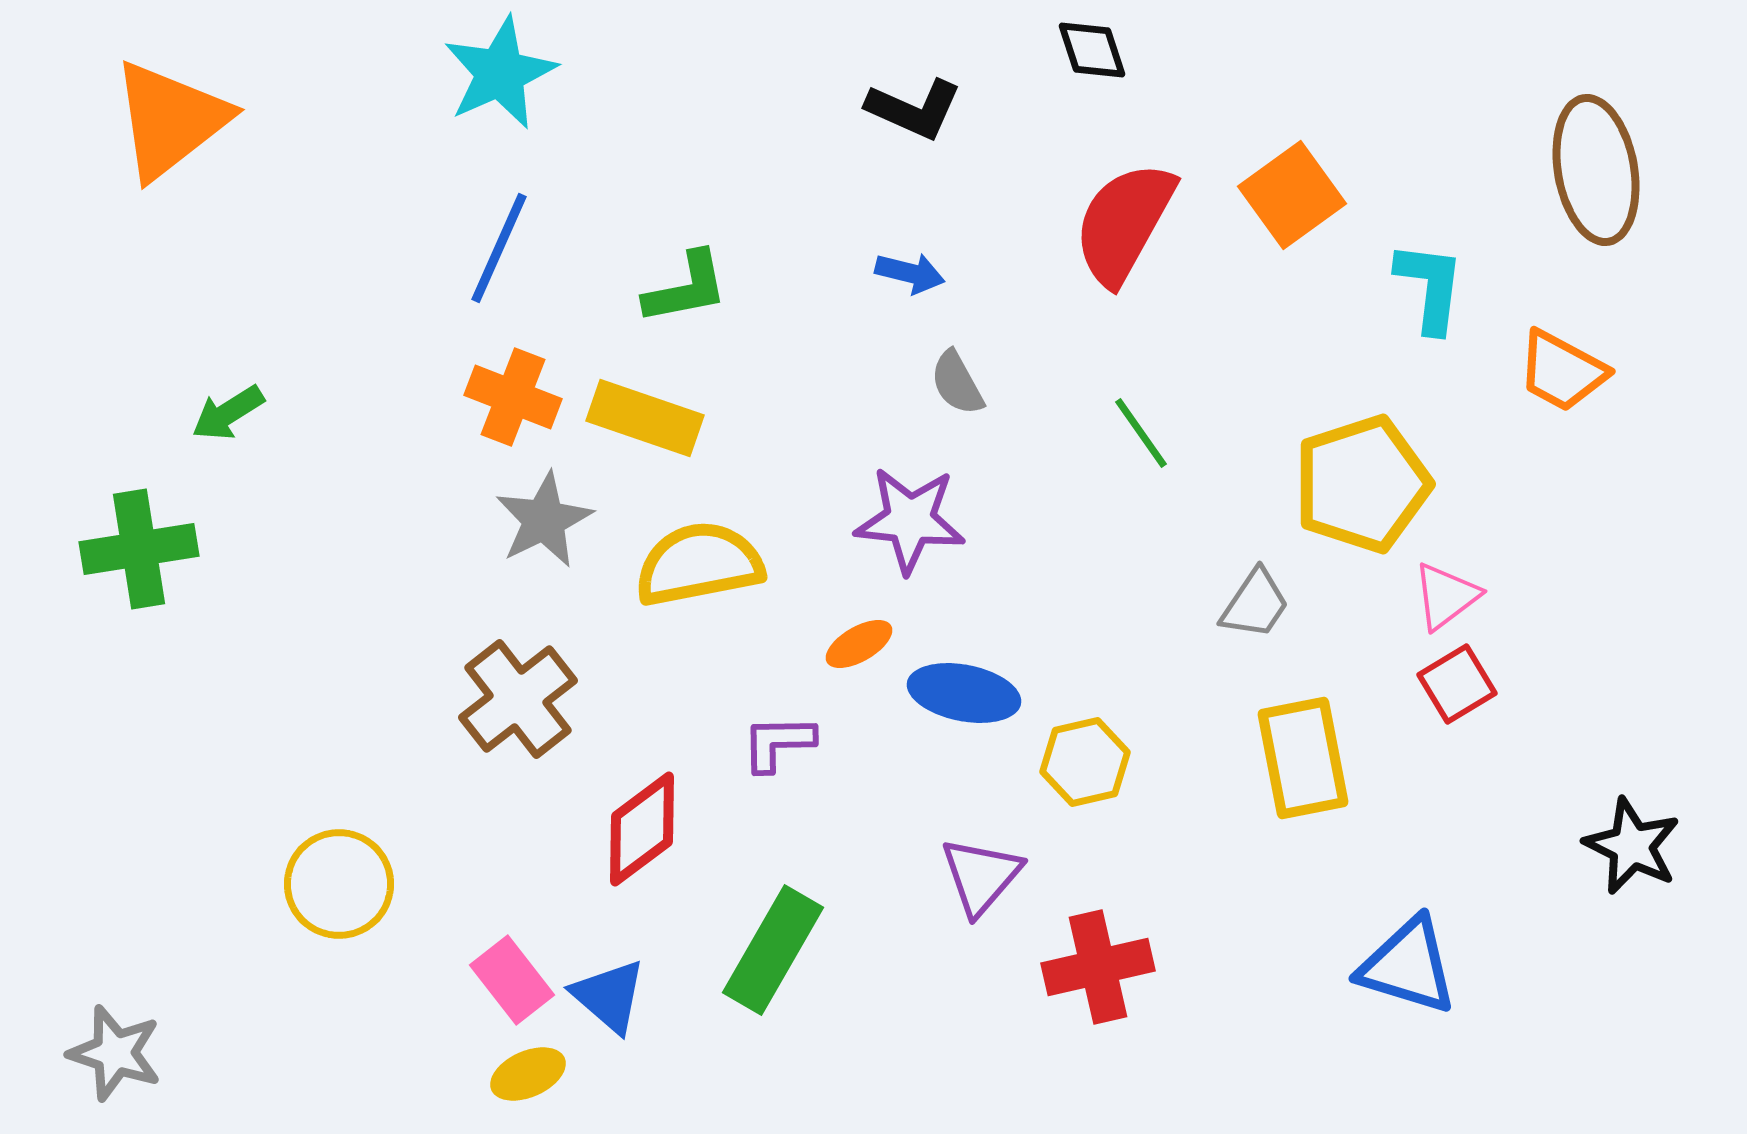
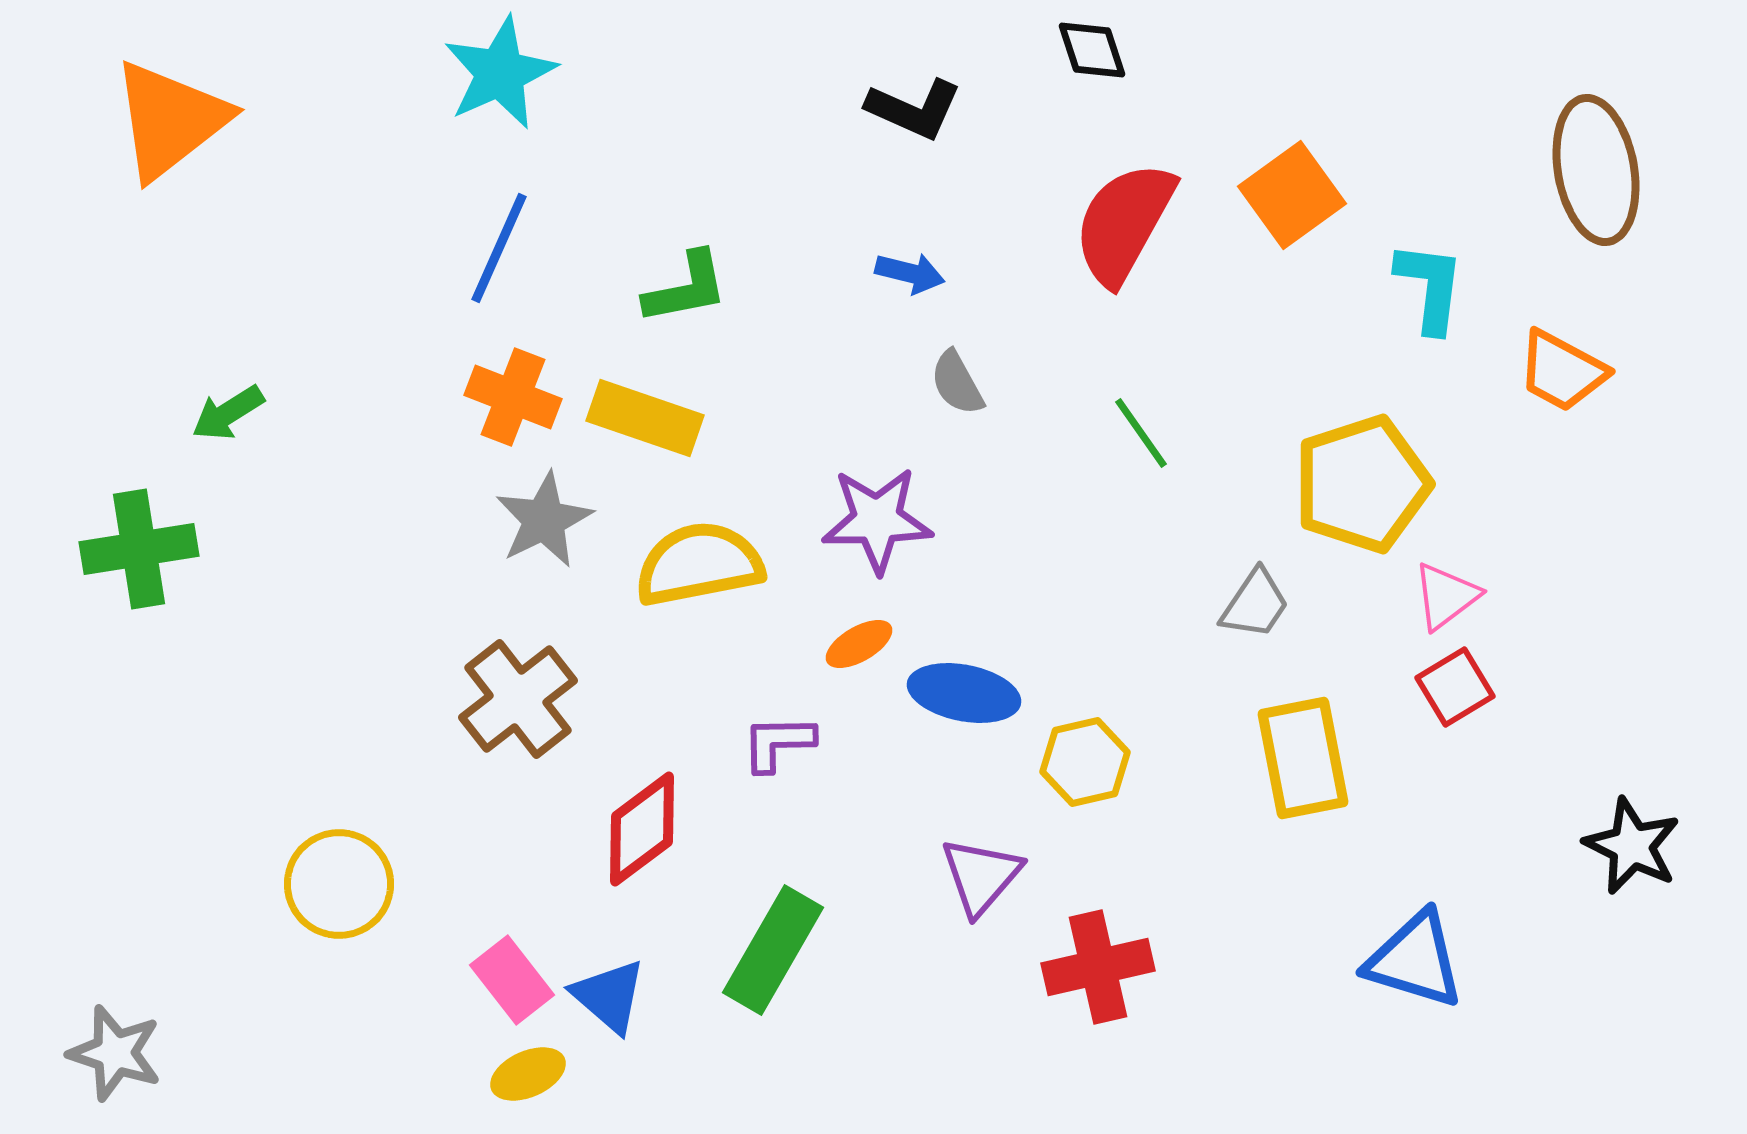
purple star at (910, 520): moved 33 px left; rotated 7 degrees counterclockwise
red square at (1457, 684): moved 2 px left, 3 px down
blue triangle at (1408, 966): moved 7 px right, 6 px up
